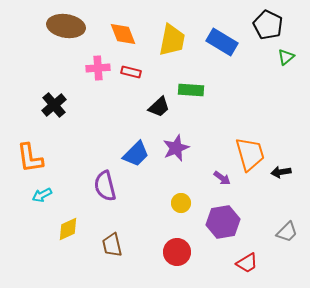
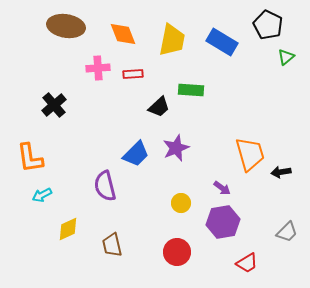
red rectangle: moved 2 px right, 2 px down; rotated 18 degrees counterclockwise
purple arrow: moved 10 px down
